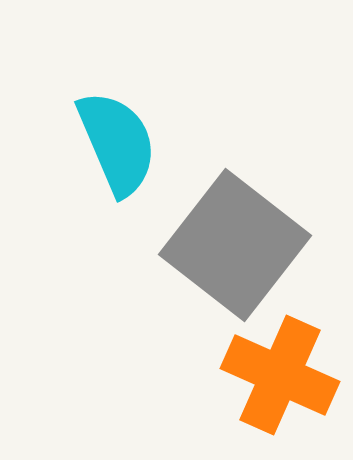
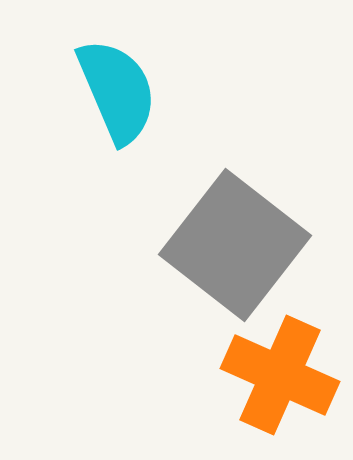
cyan semicircle: moved 52 px up
